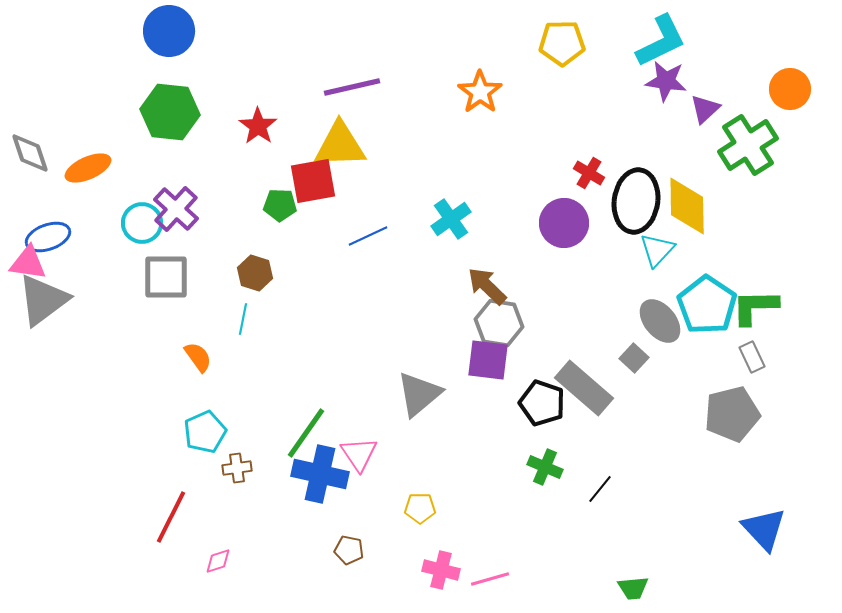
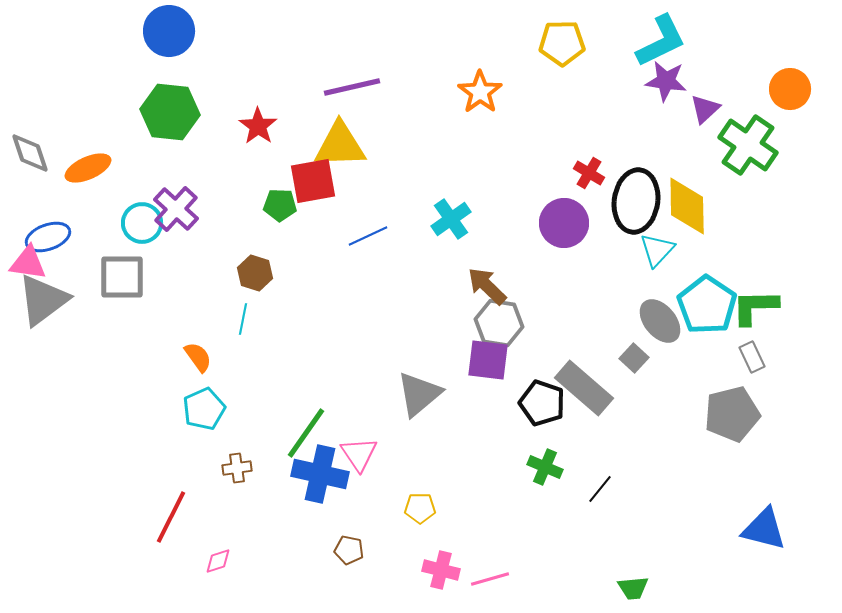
green cross at (748, 145): rotated 22 degrees counterclockwise
gray square at (166, 277): moved 44 px left
cyan pentagon at (205, 432): moved 1 px left, 23 px up
blue triangle at (764, 529): rotated 33 degrees counterclockwise
